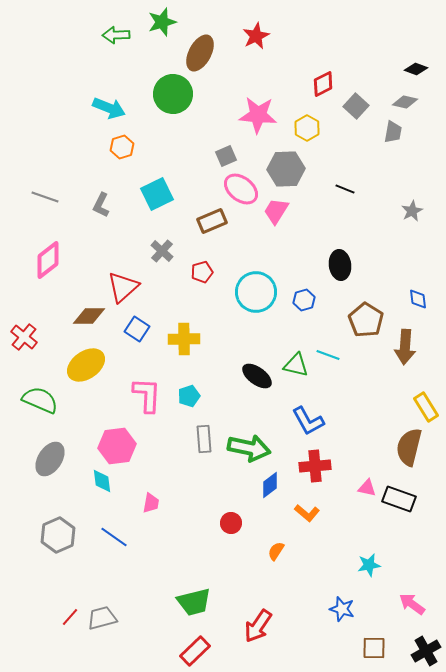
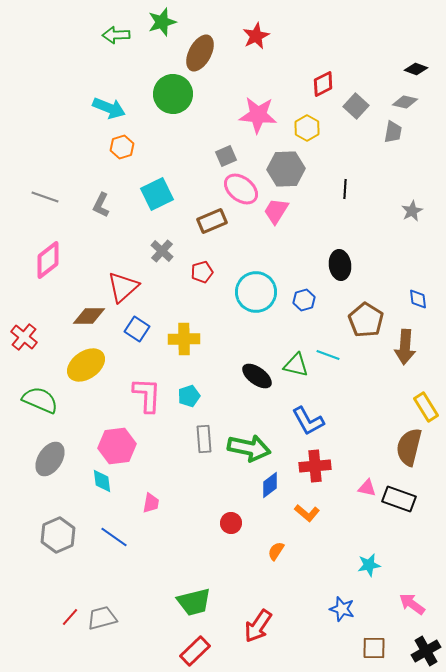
black line at (345, 189): rotated 72 degrees clockwise
